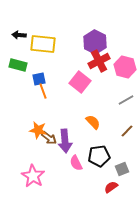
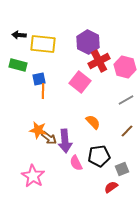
purple hexagon: moved 7 px left
orange line: rotated 21 degrees clockwise
